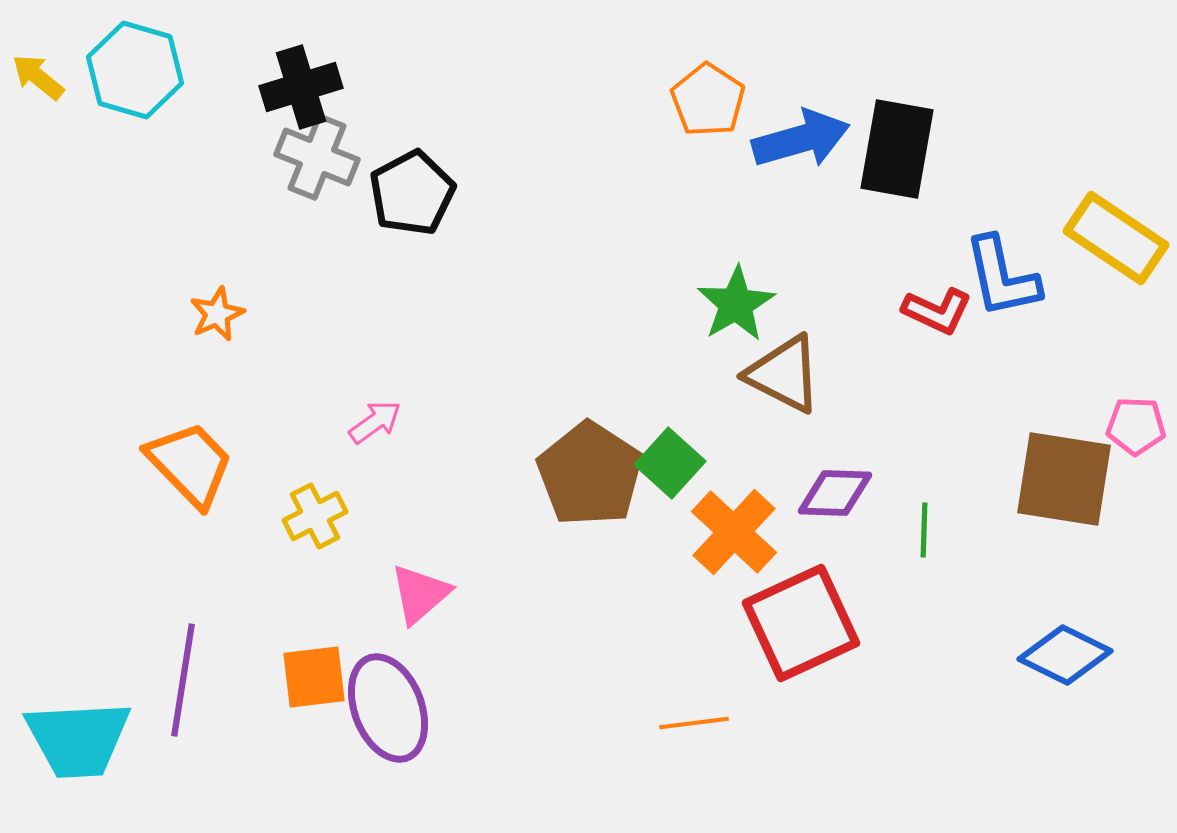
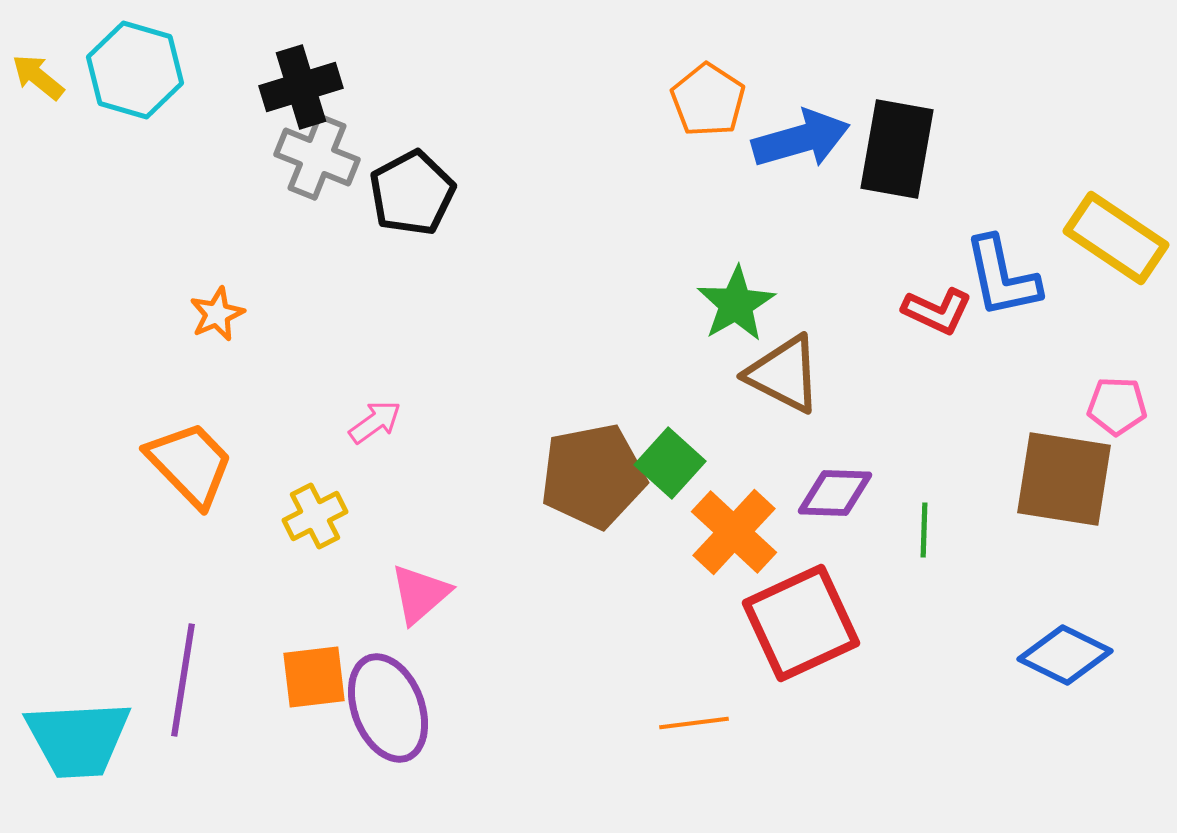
pink pentagon: moved 19 px left, 20 px up
brown pentagon: moved 3 px right, 2 px down; rotated 28 degrees clockwise
